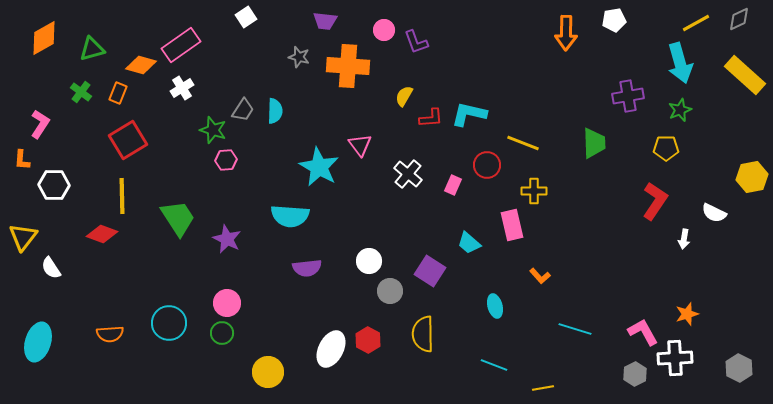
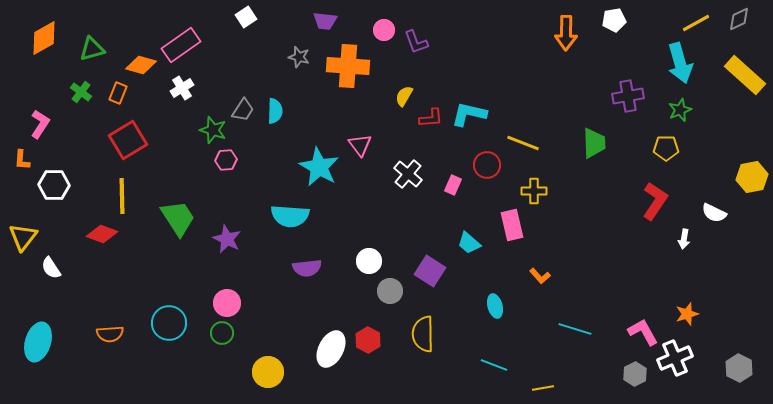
white cross at (675, 358): rotated 20 degrees counterclockwise
